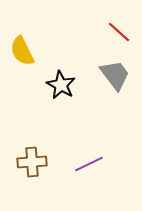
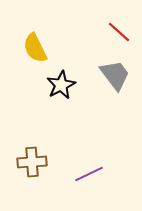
yellow semicircle: moved 13 px right, 3 px up
black star: rotated 16 degrees clockwise
purple line: moved 10 px down
